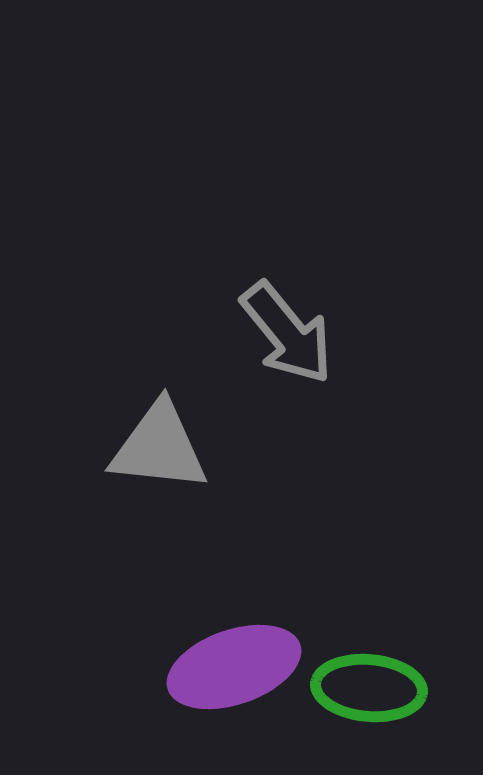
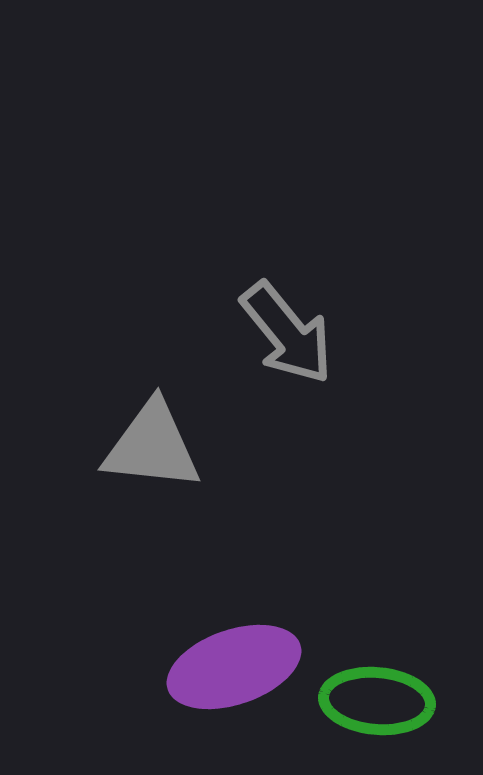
gray triangle: moved 7 px left, 1 px up
green ellipse: moved 8 px right, 13 px down
